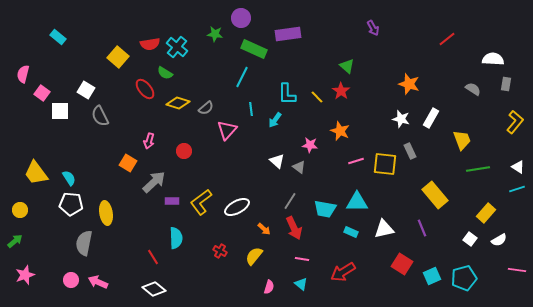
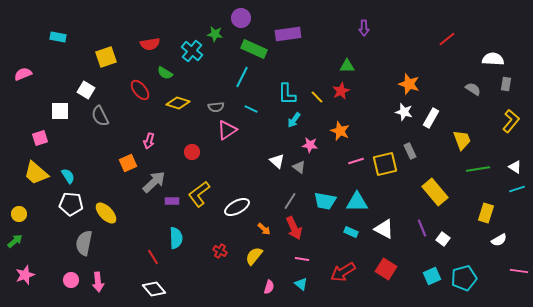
purple arrow at (373, 28): moved 9 px left; rotated 28 degrees clockwise
cyan rectangle at (58, 37): rotated 28 degrees counterclockwise
cyan cross at (177, 47): moved 15 px right, 4 px down
yellow square at (118, 57): moved 12 px left; rotated 30 degrees clockwise
green triangle at (347, 66): rotated 42 degrees counterclockwise
pink semicircle at (23, 74): rotated 54 degrees clockwise
red ellipse at (145, 89): moved 5 px left, 1 px down
red star at (341, 91): rotated 12 degrees clockwise
pink square at (42, 93): moved 2 px left, 45 px down; rotated 35 degrees clockwise
gray semicircle at (206, 108): moved 10 px right, 1 px up; rotated 35 degrees clockwise
cyan line at (251, 109): rotated 56 degrees counterclockwise
white star at (401, 119): moved 3 px right, 7 px up
cyan arrow at (275, 120): moved 19 px right
yellow L-shape at (515, 122): moved 4 px left, 1 px up
pink triangle at (227, 130): rotated 15 degrees clockwise
red circle at (184, 151): moved 8 px right, 1 px down
orange square at (128, 163): rotated 36 degrees clockwise
yellow square at (385, 164): rotated 20 degrees counterclockwise
white triangle at (518, 167): moved 3 px left
yellow trapezoid at (36, 173): rotated 12 degrees counterclockwise
cyan semicircle at (69, 178): moved 1 px left, 2 px up
yellow rectangle at (435, 195): moved 3 px up
yellow L-shape at (201, 202): moved 2 px left, 8 px up
cyan trapezoid at (325, 209): moved 8 px up
yellow circle at (20, 210): moved 1 px left, 4 px down
yellow ellipse at (106, 213): rotated 35 degrees counterclockwise
yellow rectangle at (486, 213): rotated 24 degrees counterclockwise
white triangle at (384, 229): rotated 40 degrees clockwise
white square at (470, 239): moved 27 px left
red square at (402, 264): moved 16 px left, 5 px down
pink line at (517, 270): moved 2 px right, 1 px down
pink arrow at (98, 282): rotated 120 degrees counterclockwise
white diamond at (154, 289): rotated 10 degrees clockwise
